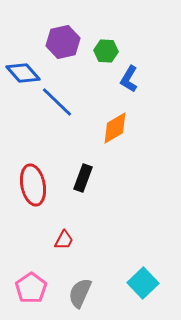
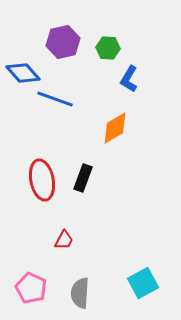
green hexagon: moved 2 px right, 3 px up
blue line: moved 2 px left, 3 px up; rotated 24 degrees counterclockwise
red ellipse: moved 9 px right, 5 px up
cyan square: rotated 16 degrees clockwise
pink pentagon: rotated 12 degrees counterclockwise
gray semicircle: rotated 20 degrees counterclockwise
